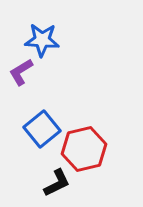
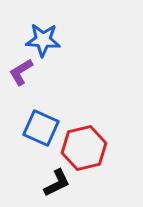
blue star: moved 1 px right
blue square: moved 1 px left, 1 px up; rotated 27 degrees counterclockwise
red hexagon: moved 1 px up
